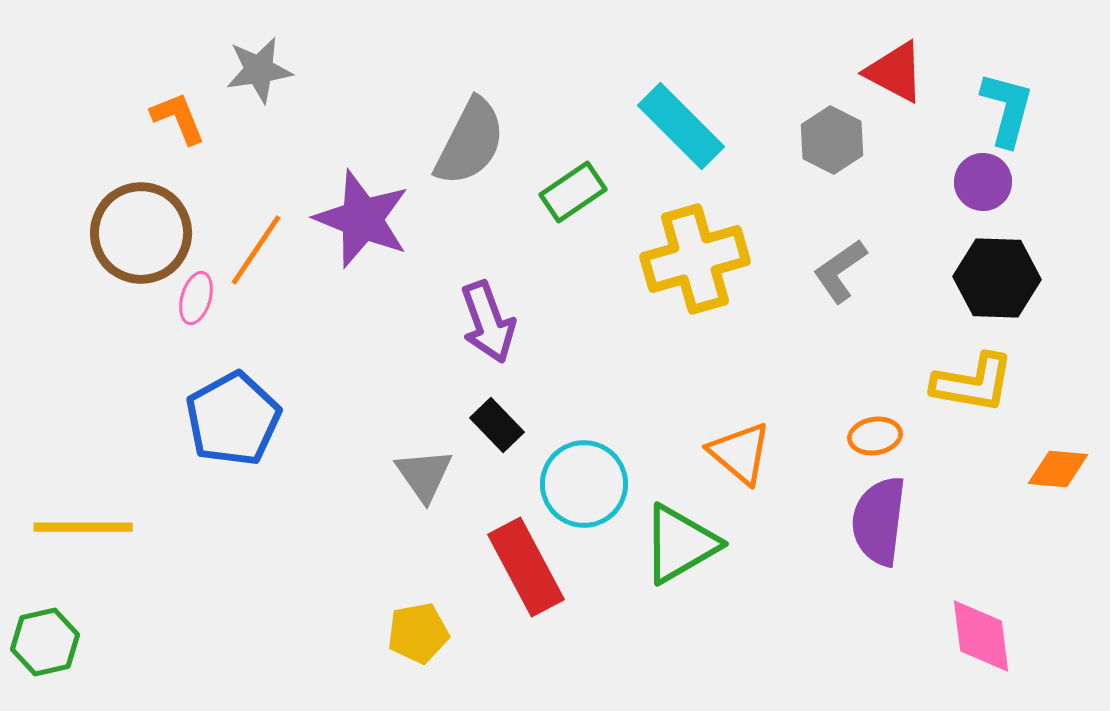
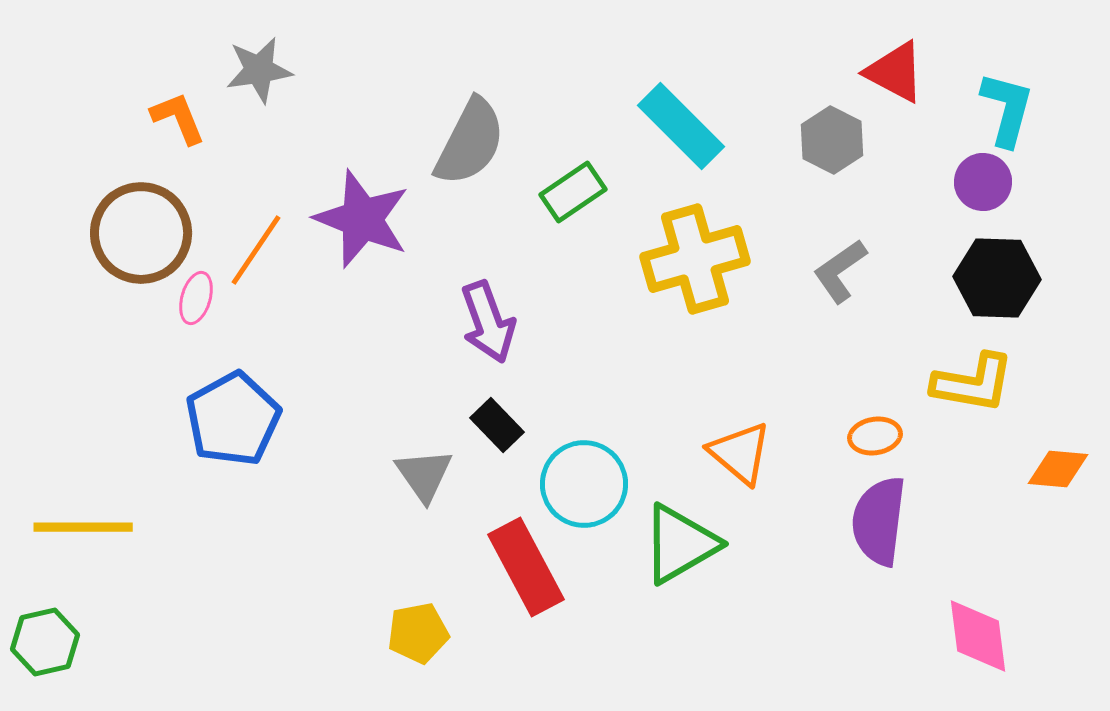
pink diamond: moved 3 px left
